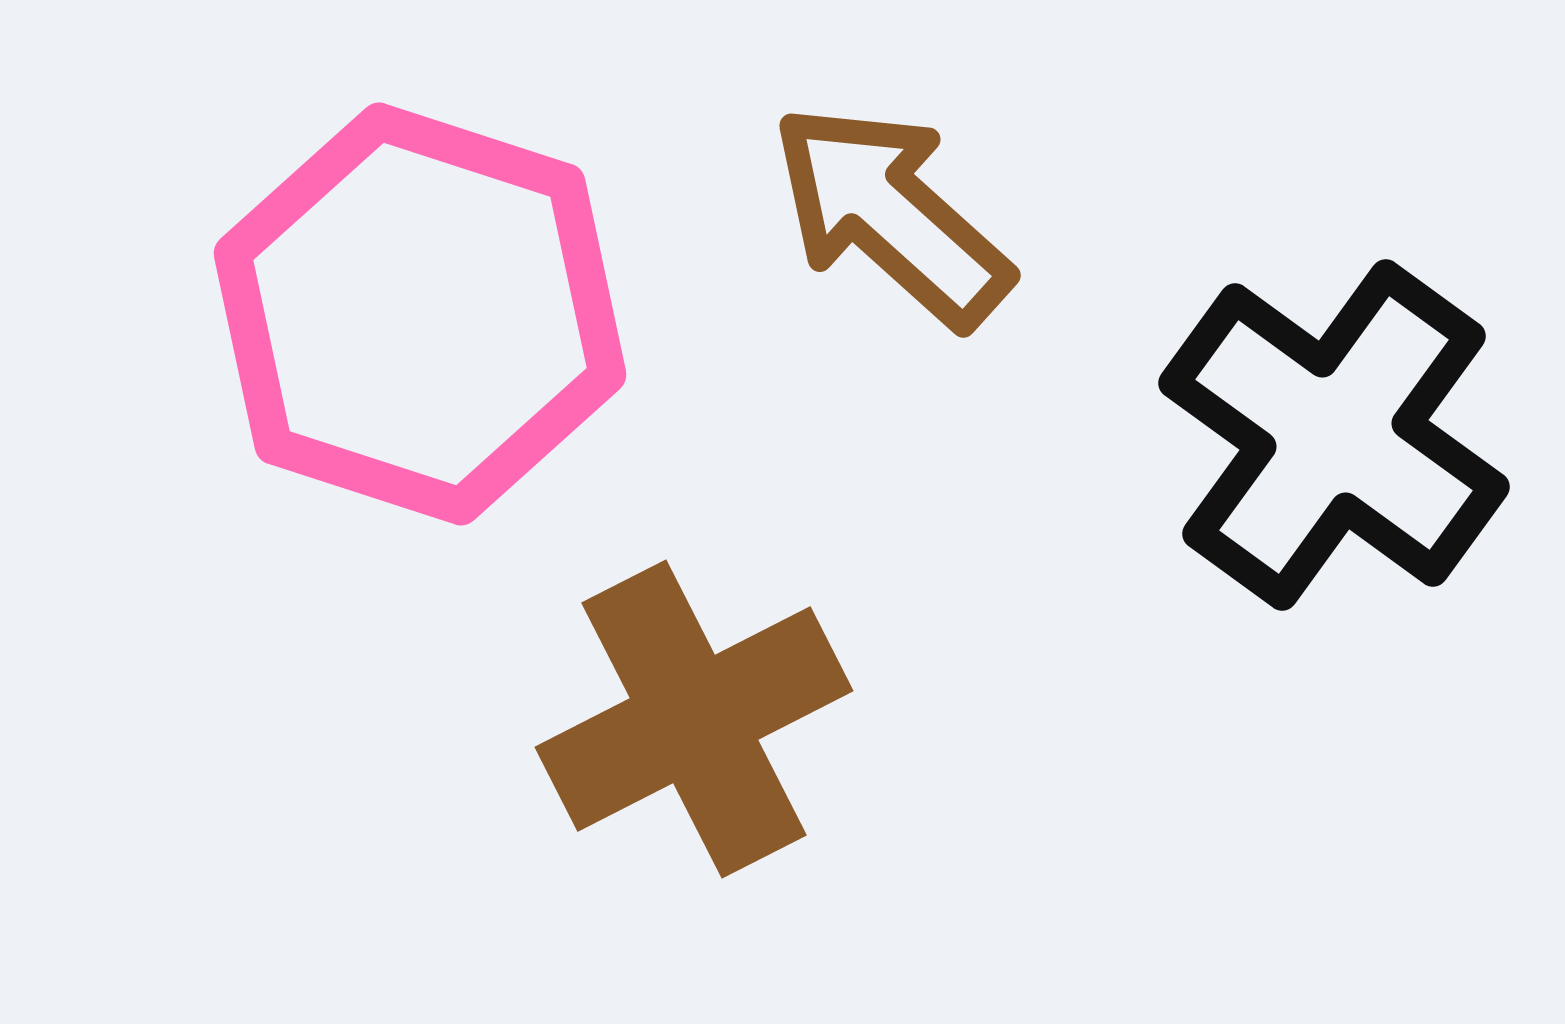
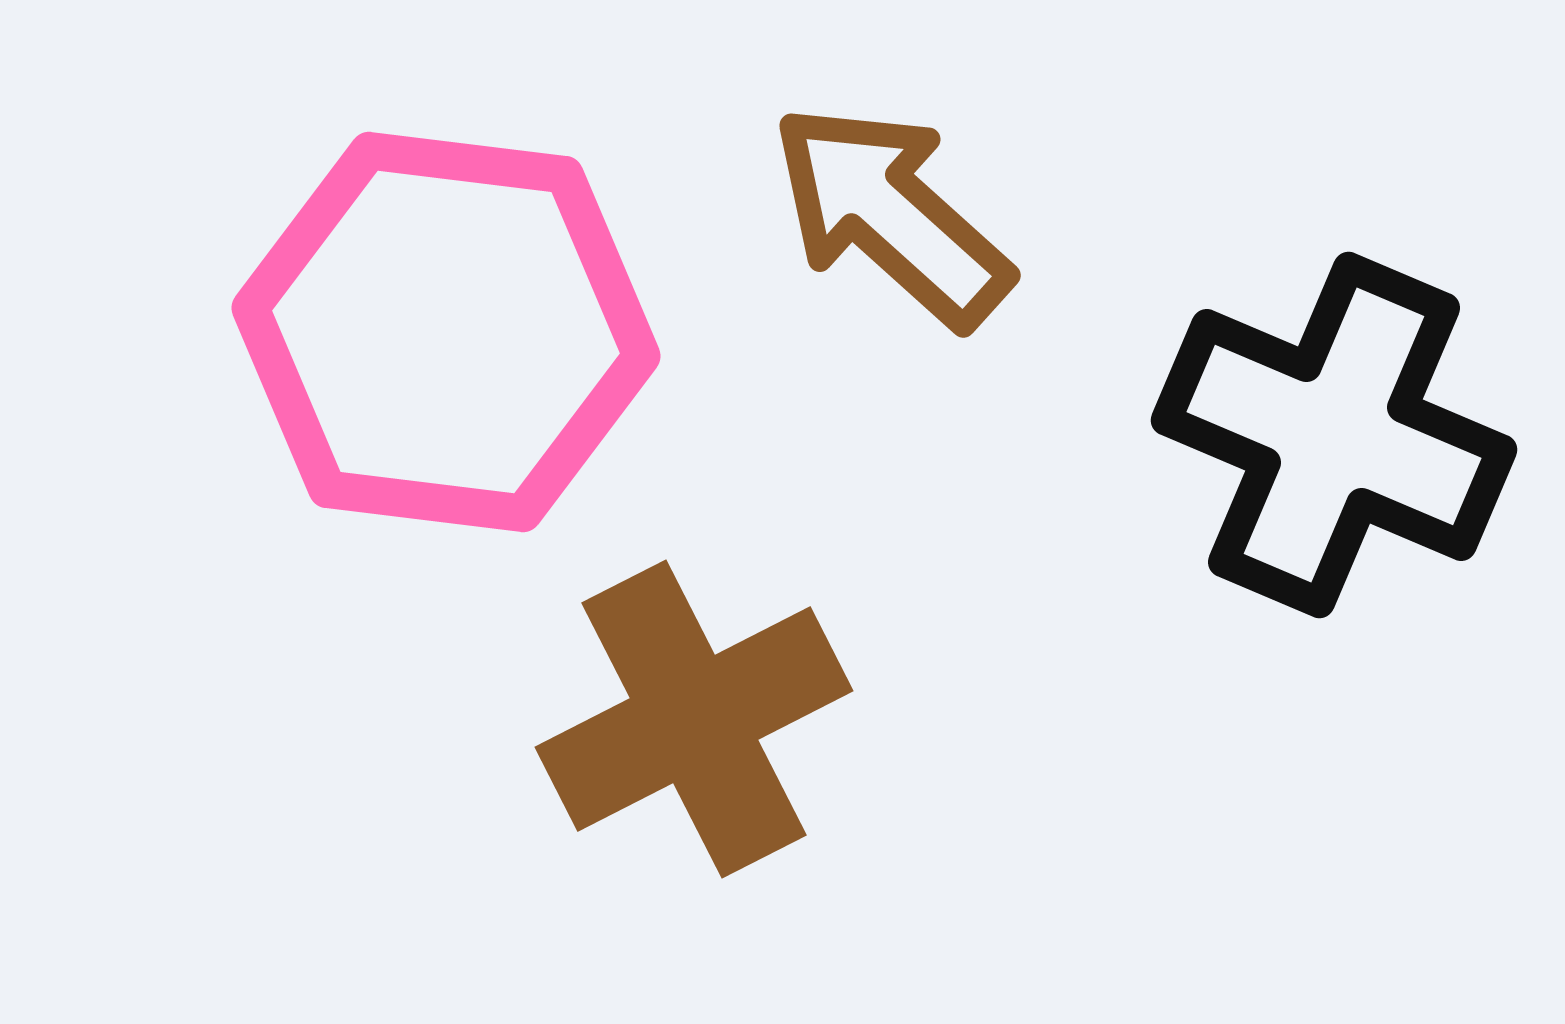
pink hexagon: moved 26 px right, 18 px down; rotated 11 degrees counterclockwise
black cross: rotated 13 degrees counterclockwise
